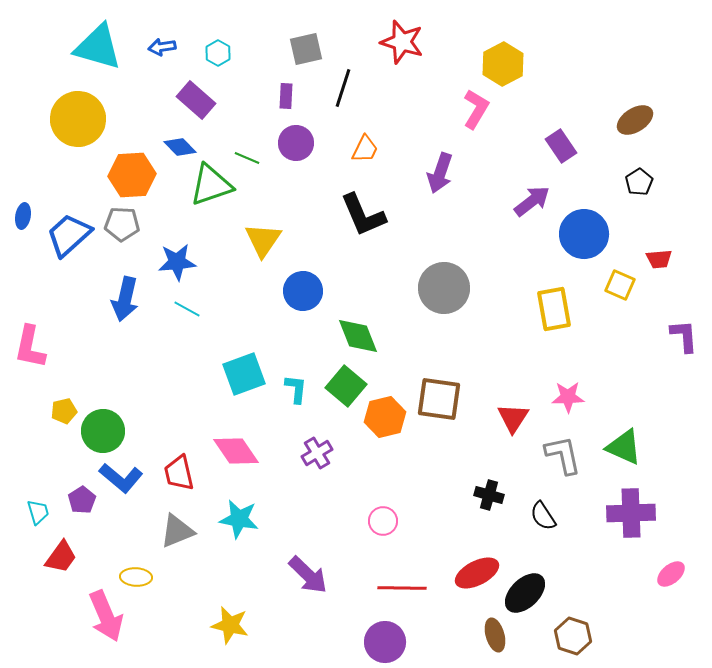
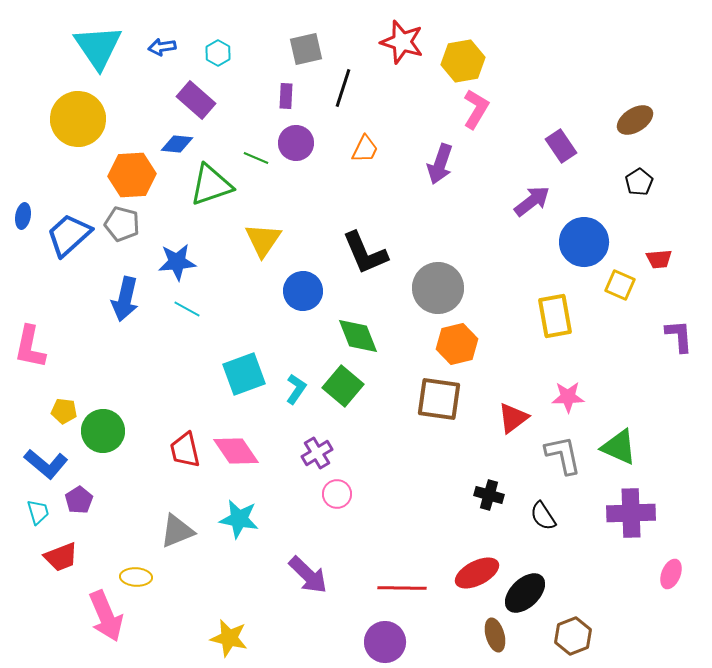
cyan triangle at (98, 47): rotated 40 degrees clockwise
yellow hexagon at (503, 64): moved 40 px left, 3 px up; rotated 18 degrees clockwise
blue diamond at (180, 147): moved 3 px left, 3 px up; rotated 40 degrees counterclockwise
green line at (247, 158): moved 9 px right
purple arrow at (440, 173): moved 9 px up
black L-shape at (363, 215): moved 2 px right, 38 px down
gray pentagon at (122, 224): rotated 12 degrees clockwise
blue circle at (584, 234): moved 8 px down
gray circle at (444, 288): moved 6 px left
yellow rectangle at (554, 309): moved 1 px right, 7 px down
purple L-shape at (684, 336): moved 5 px left
green square at (346, 386): moved 3 px left
cyan L-shape at (296, 389): rotated 28 degrees clockwise
yellow pentagon at (64, 411): rotated 20 degrees clockwise
orange hexagon at (385, 417): moved 72 px right, 73 px up
red triangle at (513, 418): rotated 20 degrees clockwise
green triangle at (624, 447): moved 5 px left
red trapezoid at (179, 473): moved 6 px right, 23 px up
blue L-shape at (121, 478): moved 75 px left, 14 px up
purple pentagon at (82, 500): moved 3 px left
pink circle at (383, 521): moved 46 px left, 27 px up
red trapezoid at (61, 557): rotated 33 degrees clockwise
pink ellipse at (671, 574): rotated 28 degrees counterclockwise
yellow star at (230, 625): moved 1 px left, 13 px down
brown hexagon at (573, 636): rotated 21 degrees clockwise
